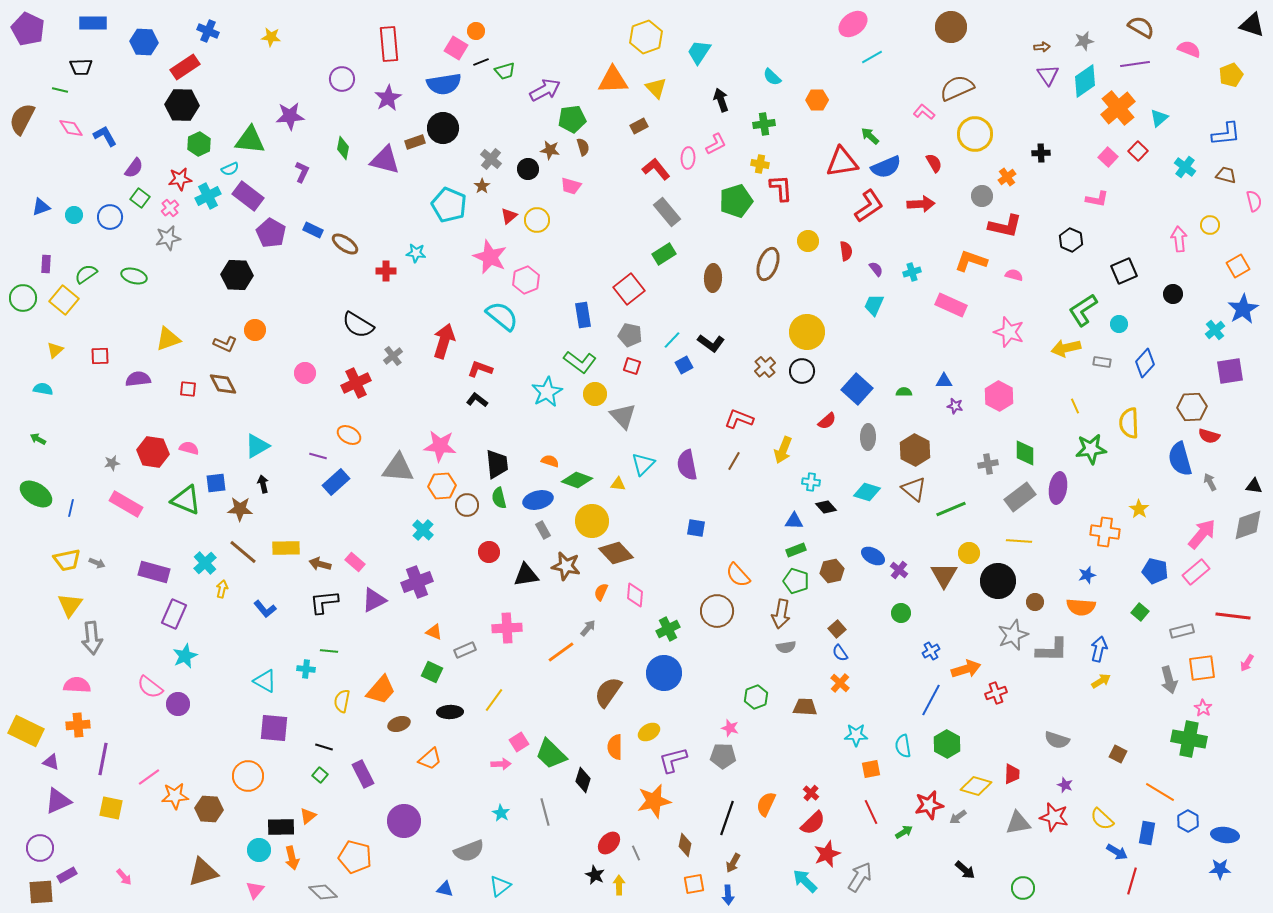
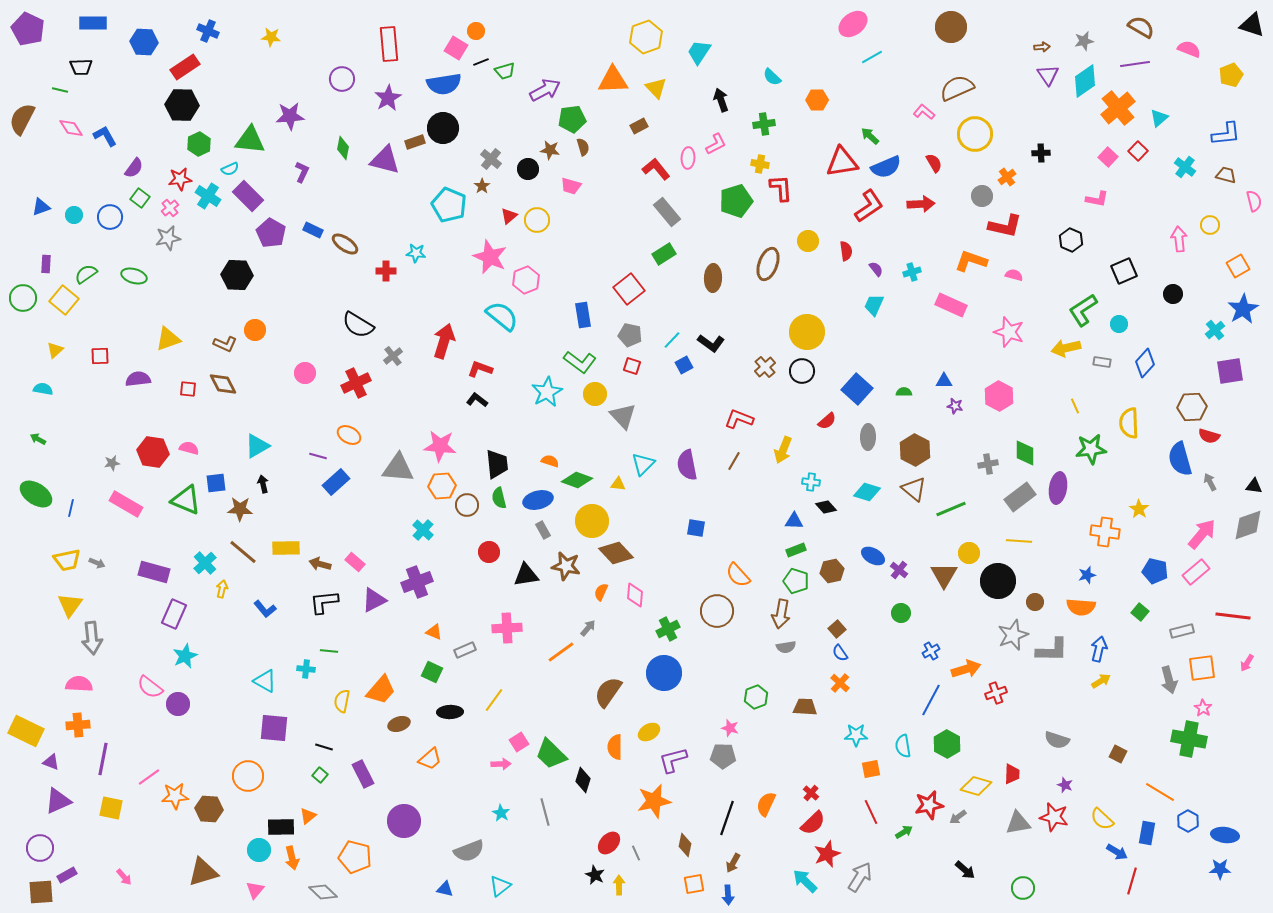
cyan cross at (208, 196): rotated 30 degrees counterclockwise
purple rectangle at (248, 196): rotated 8 degrees clockwise
pink semicircle at (77, 685): moved 2 px right, 1 px up
